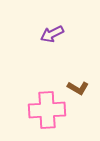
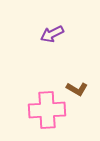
brown L-shape: moved 1 px left, 1 px down
